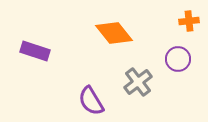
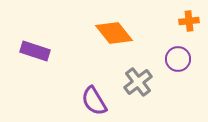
purple semicircle: moved 3 px right
